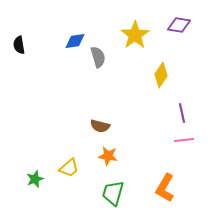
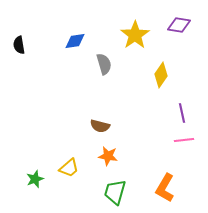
gray semicircle: moved 6 px right, 7 px down
green trapezoid: moved 2 px right, 1 px up
